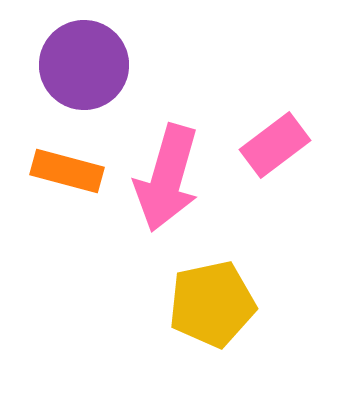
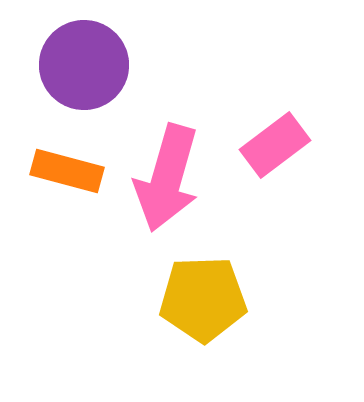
yellow pentagon: moved 9 px left, 5 px up; rotated 10 degrees clockwise
